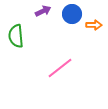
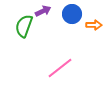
green semicircle: moved 8 px right, 10 px up; rotated 25 degrees clockwise
